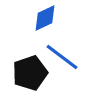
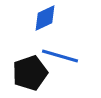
blue line: moved 2 px left, 1 px up; rotated 21 degrees counterclockwise
